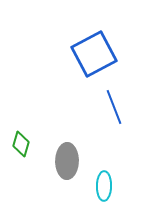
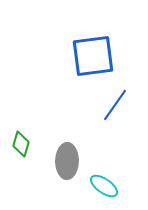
blue square: moved 1 px left, 2 px down; rotated 21 degrees clockwise
blue line: moved 1 px right, 2 px up; rotated 56 degrees clockwise
cyan ellipse: rotated 56 degrees counterclockwise
